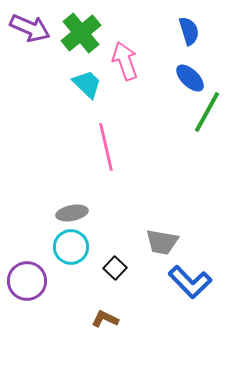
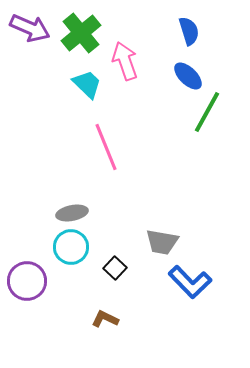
blue ellipse: moved 2 px left, 2 px up
pink line: rotated 9 degrees counterclockwise
